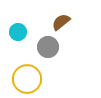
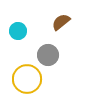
cyan circle: moved 1 px up
gray circle: moved 8 px down
